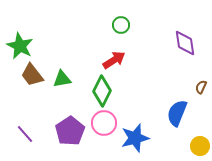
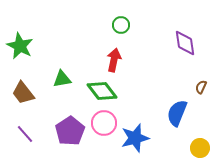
red arrow: rotated 45 degrees counterclockwise
brown trapezoid: moved 9 px left, 18 px down
green diamond: rotated 64 degrees counterclockwise
yellow circle: moved 2 px down
